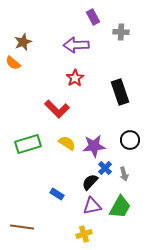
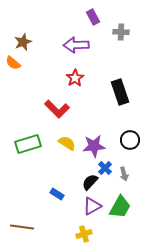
purple triangle: rotated 18 degrees counterclockwise
